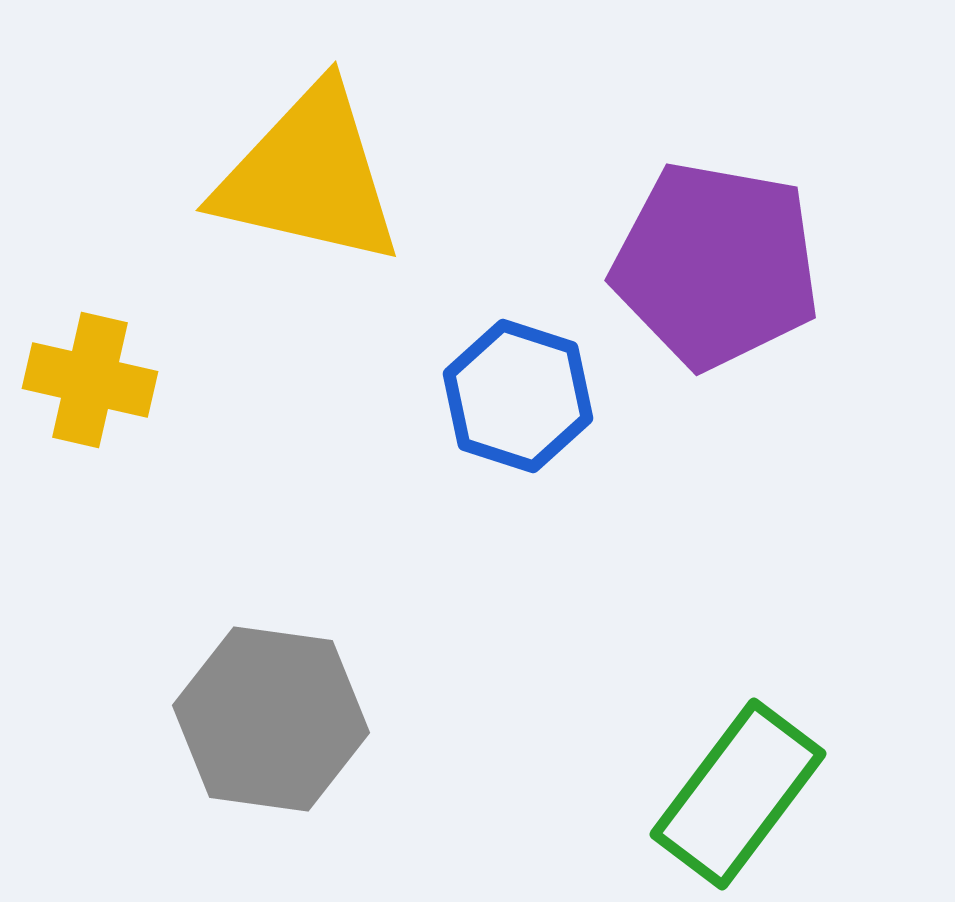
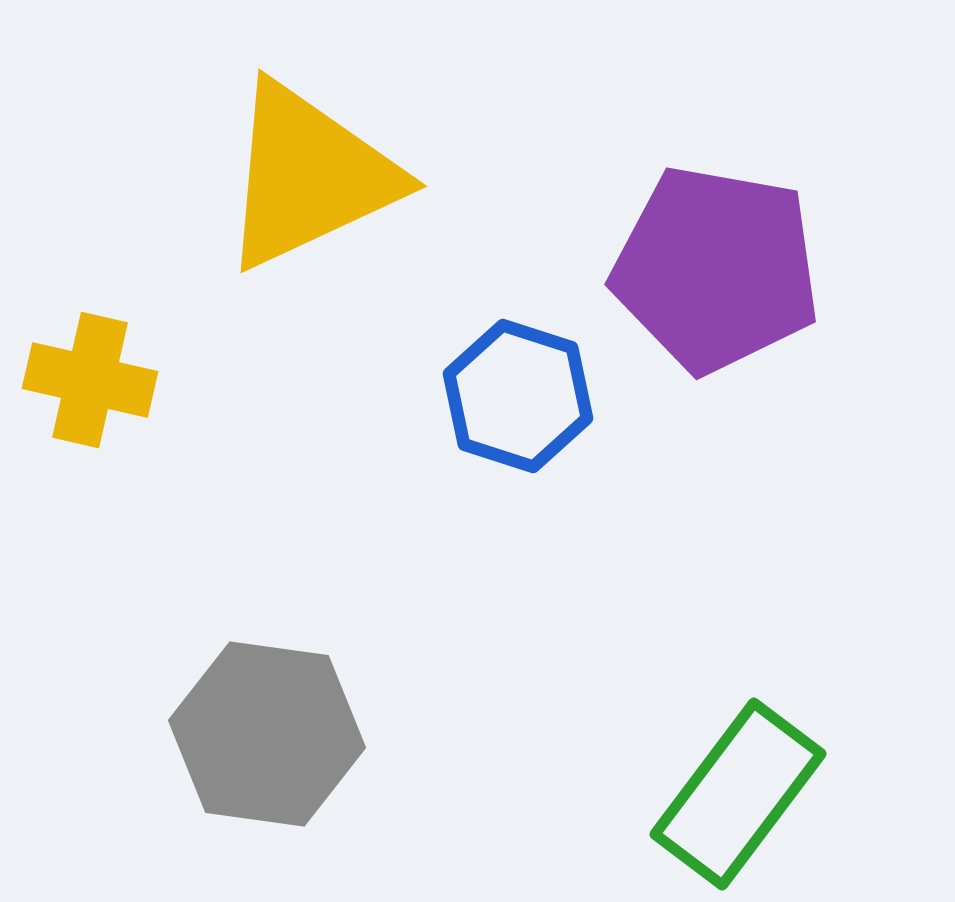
yellow triangle: rotated 38 degrees counterclockwise
purple pentagon: moved 4 px down
gray hexagon: moved 4 px left, 15 px down
